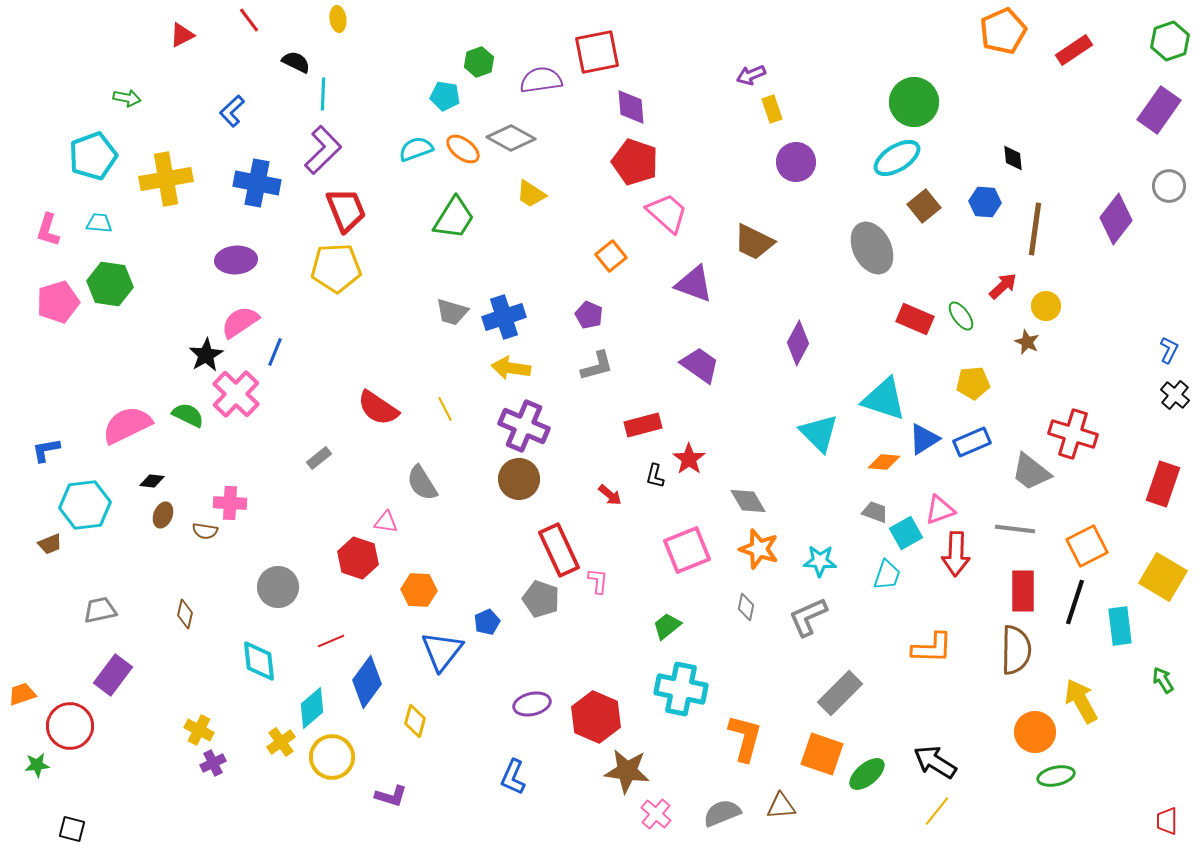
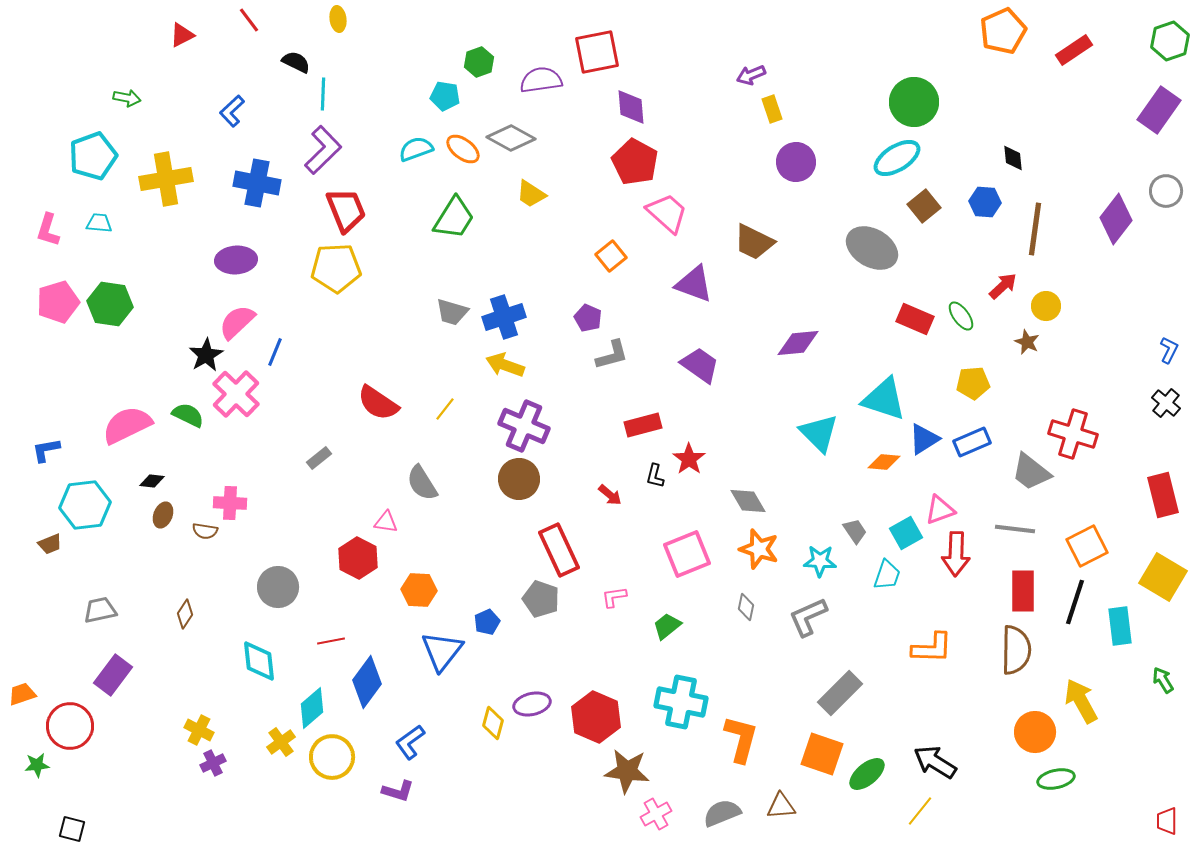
red pentagon at (635, 162): rotated 9 degrees clockwise
gray circle at (1169, 186): moved 3 px left, 5 px down
gray ellipse at (872, 248): rotated 33 degrees counterclockwise
green hexagon at (110, 284): moved 20 px down
purple pentagon at (589, 315): moved 1 px left, 3 px down
pink semicircle at (240, 322): moved 3 px left; rotated 9 degrees counterclockwise
purple diamond at (798, 343): rotated 57 degrees clockwise
gray L-shape at (597, 366): moved 15 px right, 11 px up
yellow arrow at (511, 368): moved 6 px left, 3 px up; rotated 12 degrees clockwise
black cross at (1175, 395): moved 9 px left, 8 px down
red semicircle at (378, 408): moved 5 px up
yellow line at (445, 409): rotated 65 degrees clockwise
red rectangle at (1163, 484): moved 11 px down; rotated 33 degrees counterclockwise
gray trapezoid at (875, 512): moved 20 px left, 19 px down; rotated 36 degrees clockwise
pink square at (687, 550): moved 4 px down
red hexagon at (358, 558): rotated 9 degrees clockwise
pink L-shape at (598, 581): moved 16 px right, 16 px down; rotated 104 degrees counterclockwise
brown diamond at (185, 614): rotated 20 degrees clockwise
red line at (331, 641): rotated 12 degrees clockwise
cyan cross at (681, 689): moved 13 px down
yellow diamond at (415, 721): moved 78 px right, 2 px down
orange L-shape at (745, 738): moved 4 px left, 1 px down
green ellipse at (1056, 776): moved 3 px down
blue L-shape at (513, 777): moved 103 px left, 35 px up; rotated 30 degrees clockwise
purple L-shape at (391, 796): moved 7 px right, 5 px up
yellow line at (937, 811): moved 17 px left
pink cross at (656, 814): rotated 20 degrees clockwise
